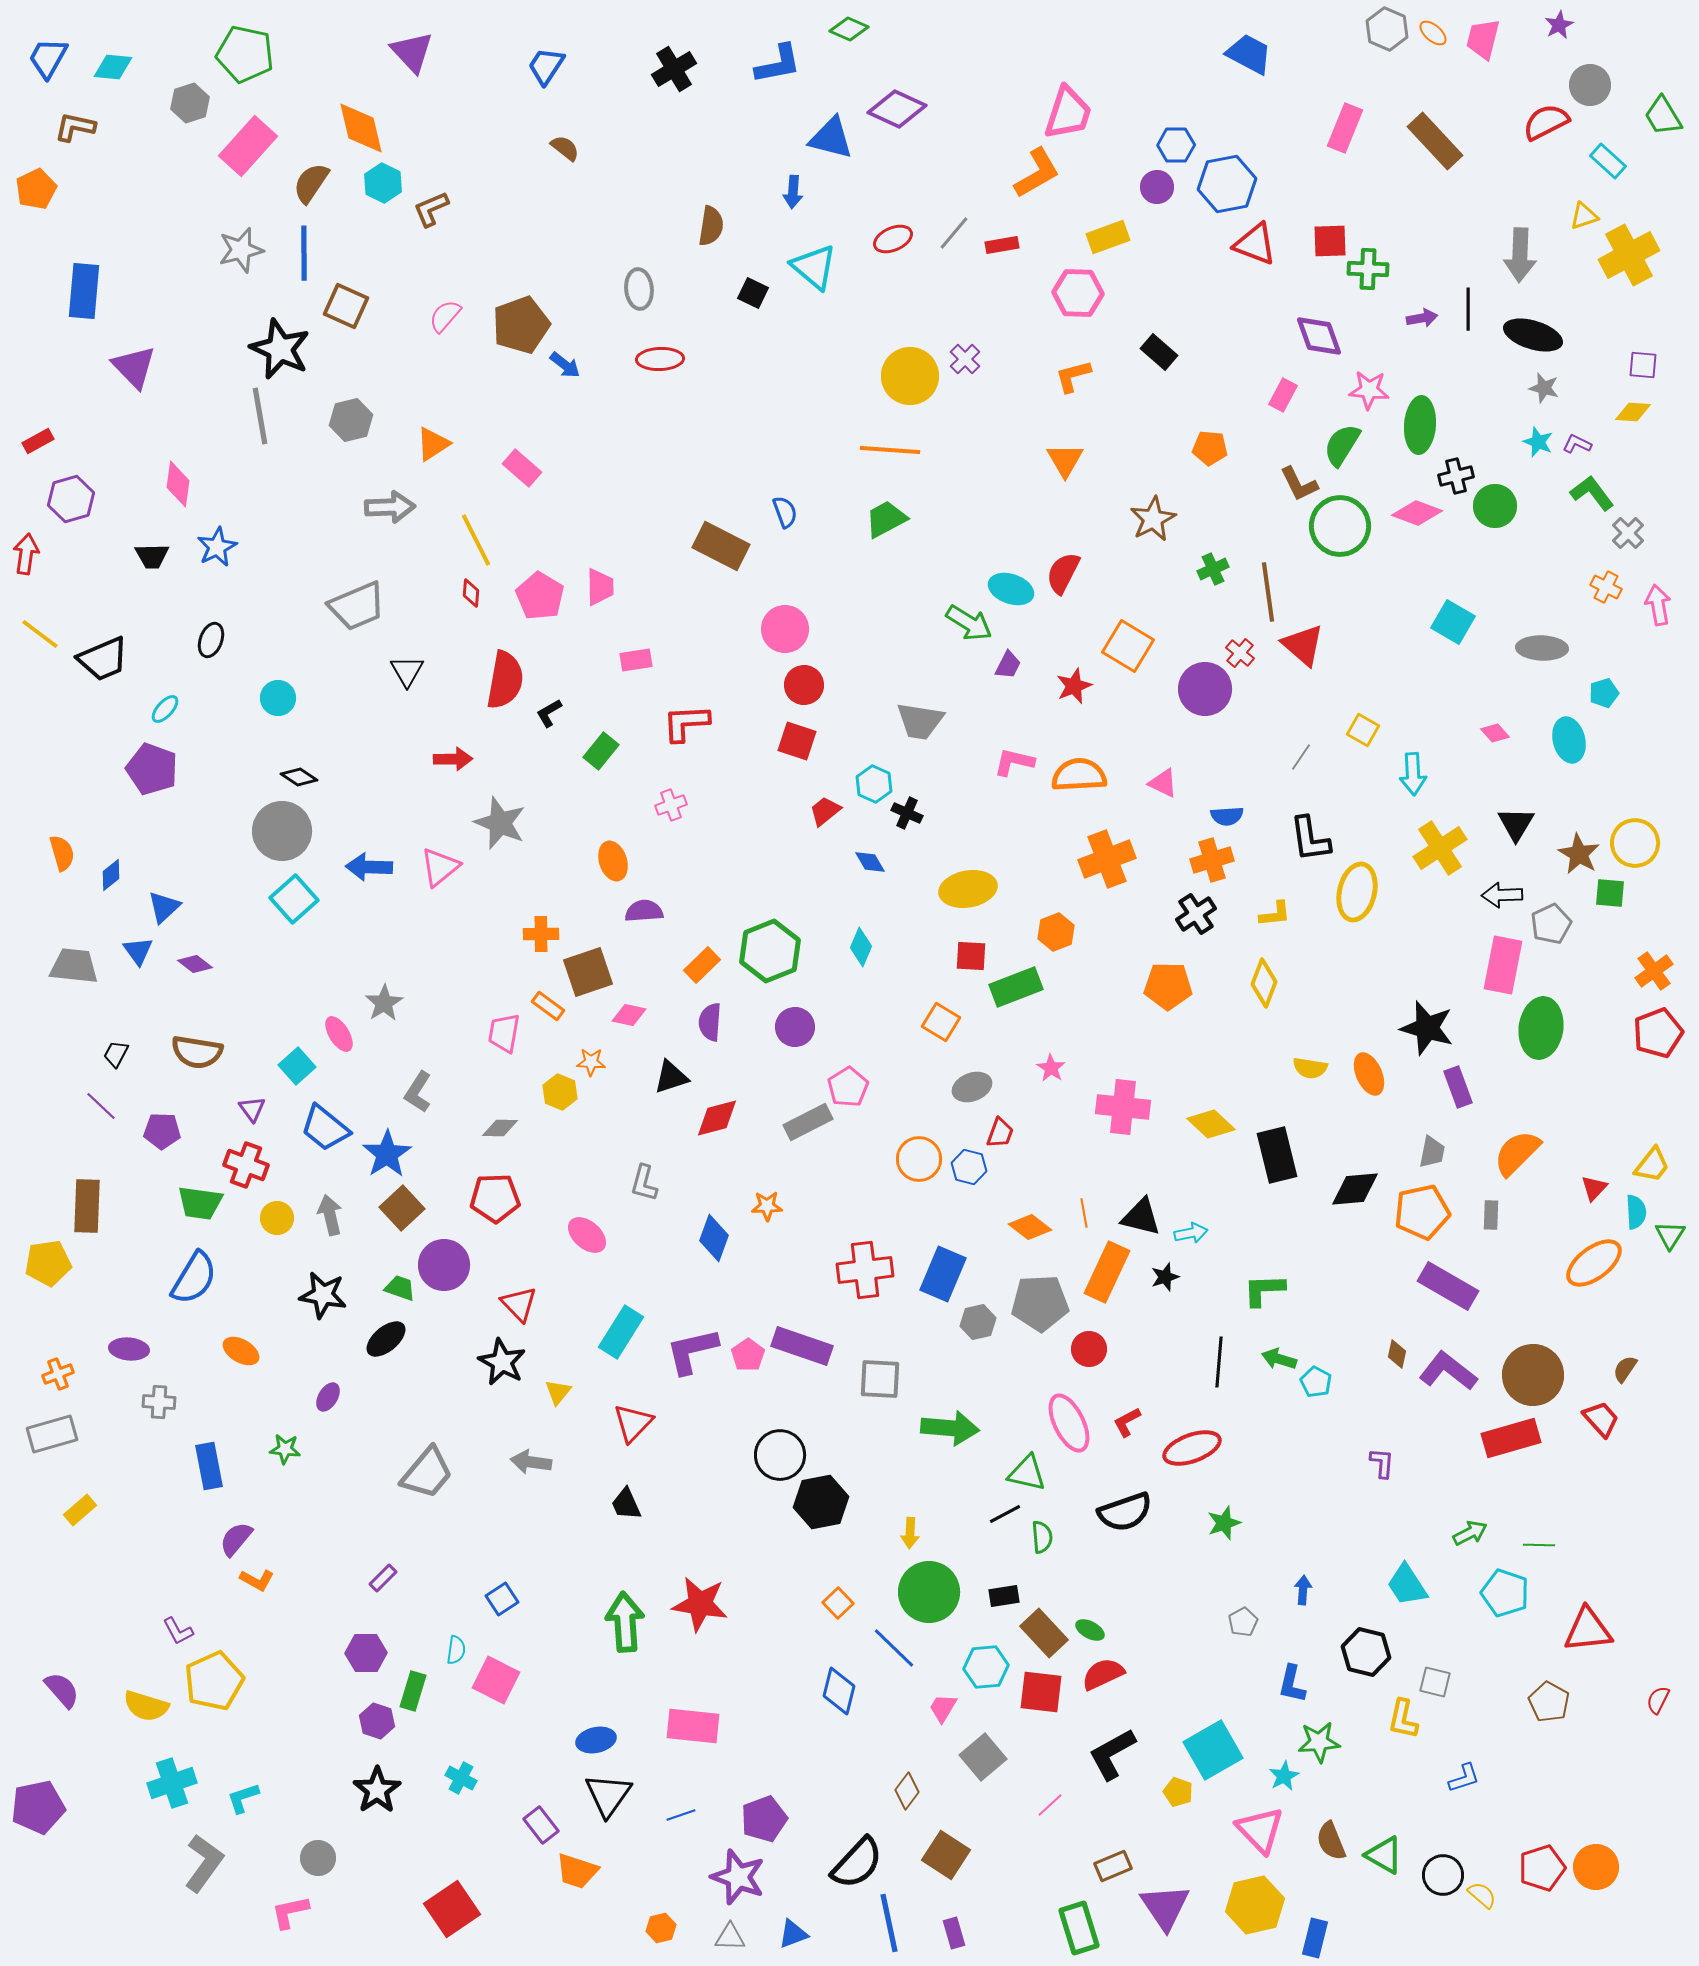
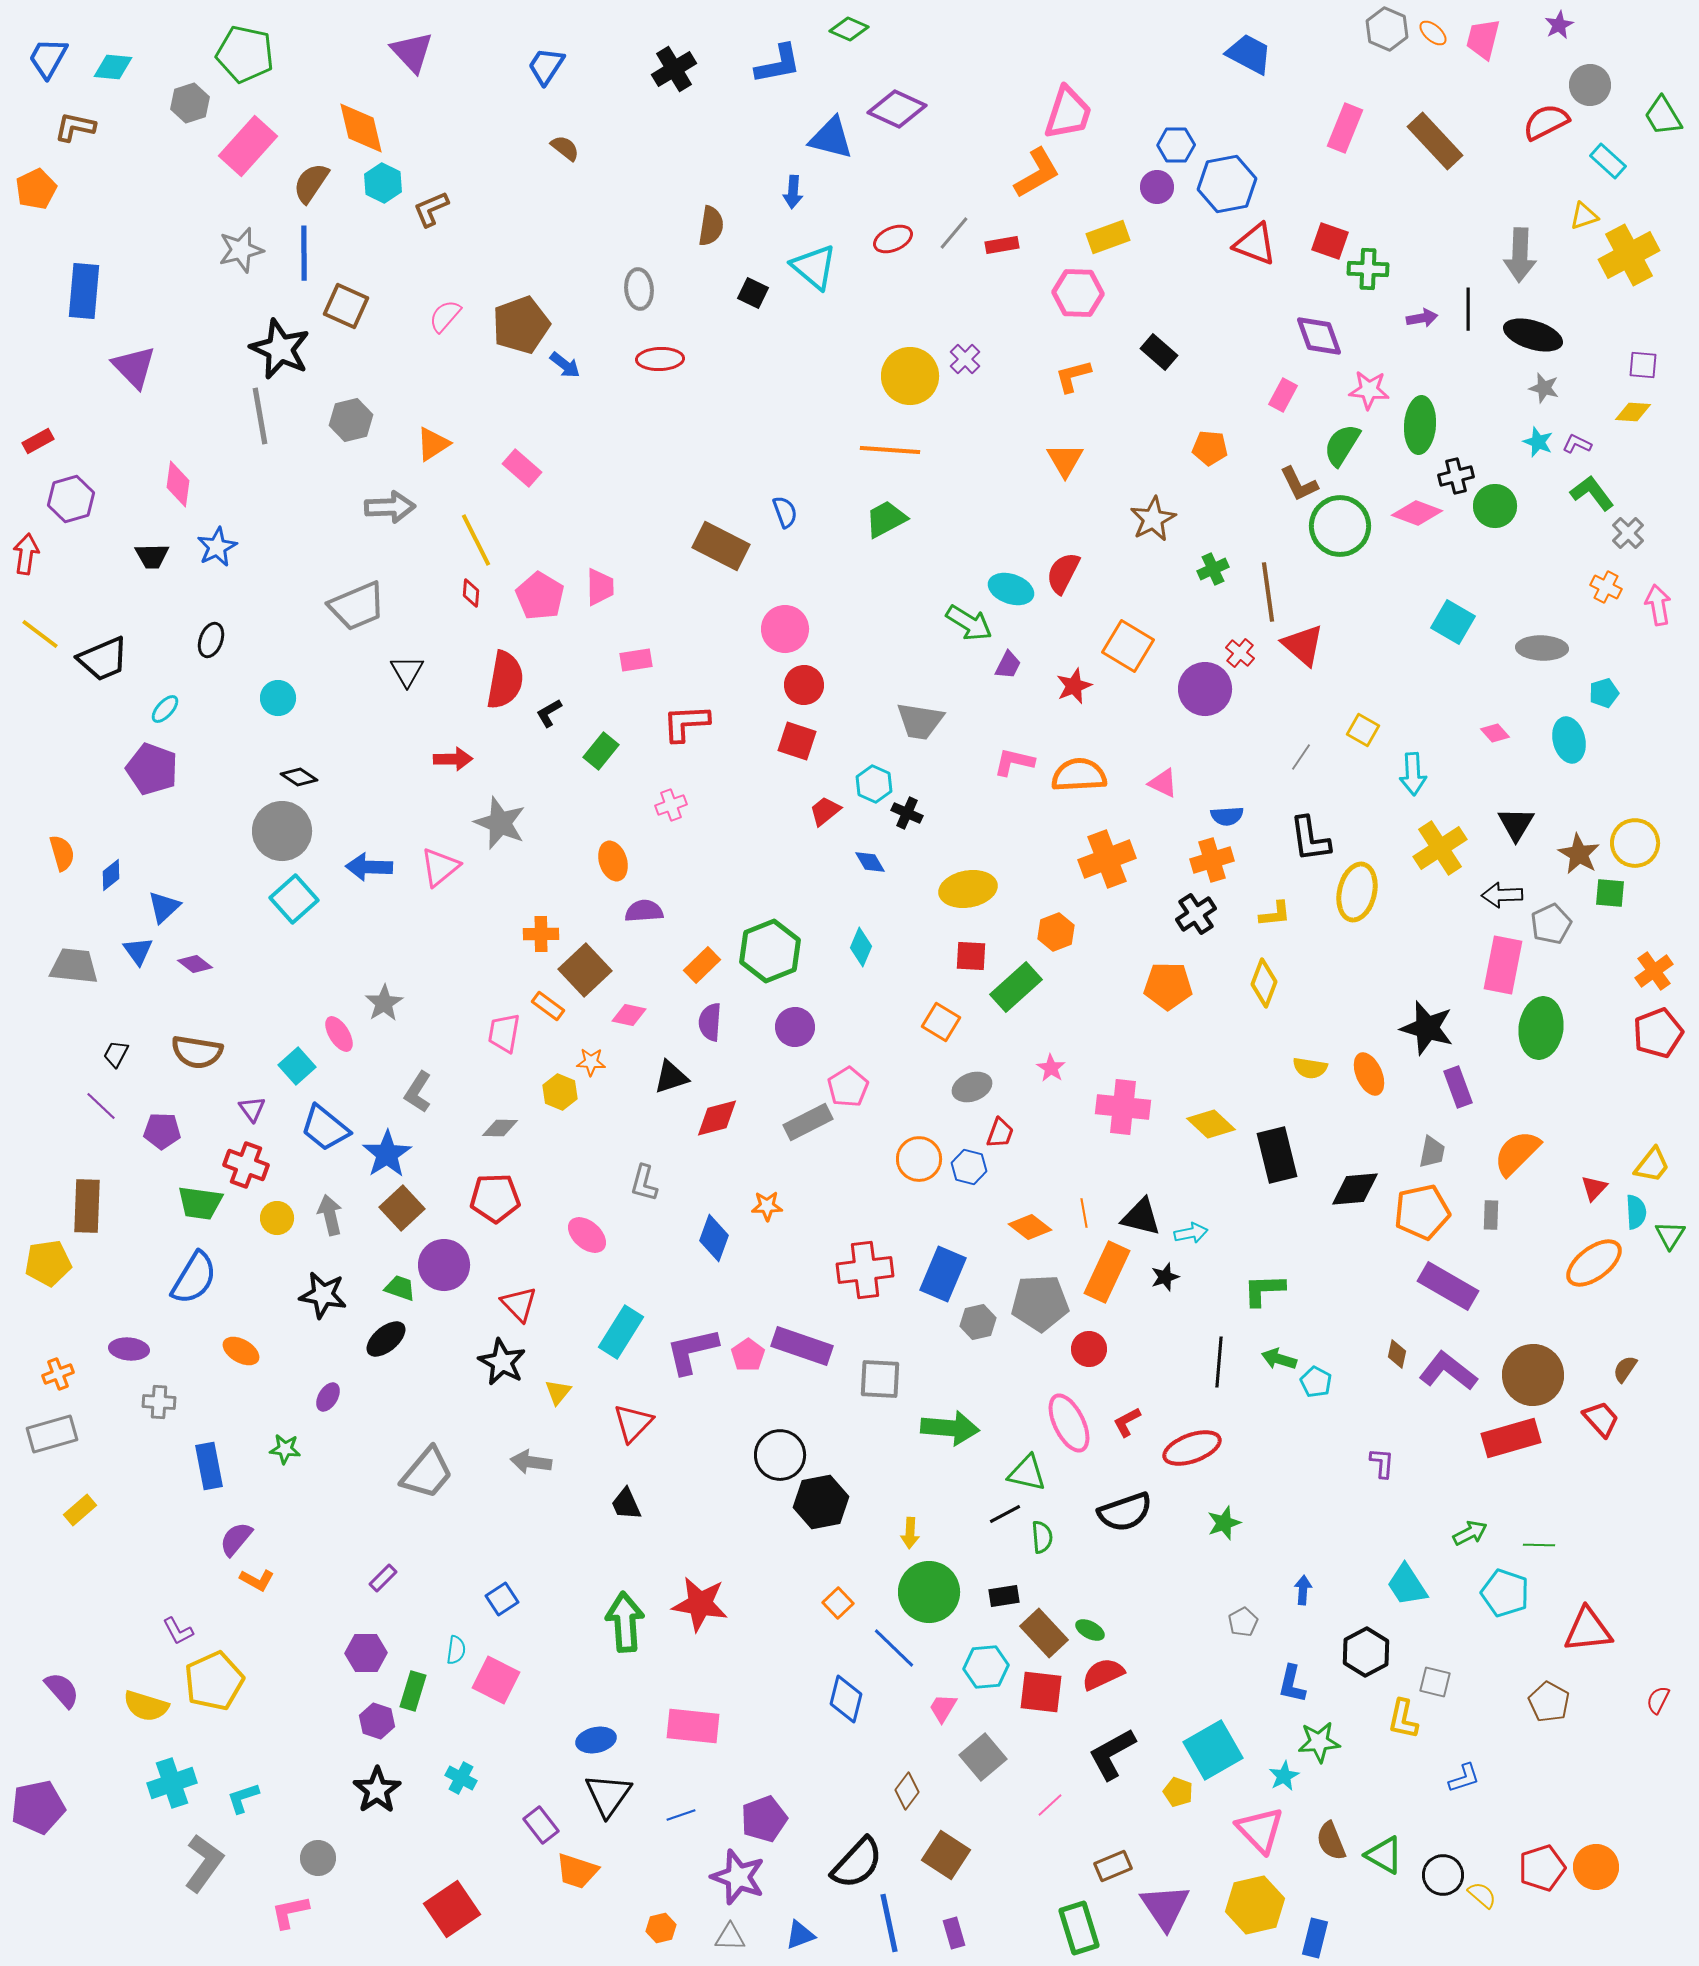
red square at (1330, 241): rotated 21 degrees clockwise
brown square at (588, 972): moved 3 px left, 2 px up; rotated 24 degrees counterclockwise
green rectangle at (1016, 987): rotated 21 degrees counterclockwise
black hexagon at (1366, 1652): rotated 18 degrees clockwise
blue diamond at (839, 1691): moved 7 px right, 8 px down
blue triangle at (793, 1934): moved 7 px right, 1 px down
